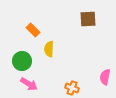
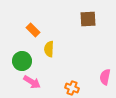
pink arrow: moved 3 px right, 2 px up
